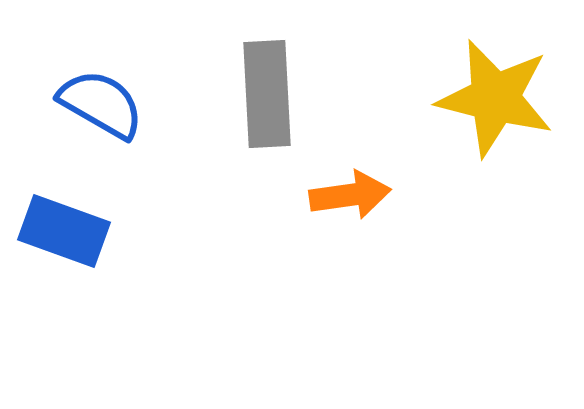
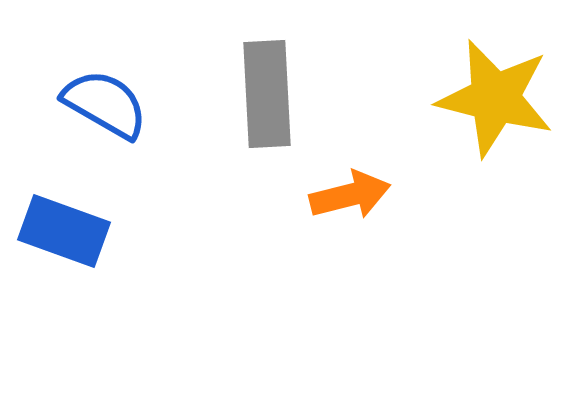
blue semicircle: moved 4 px right
orange arrow: rotated 6 degrees counterclockwise
